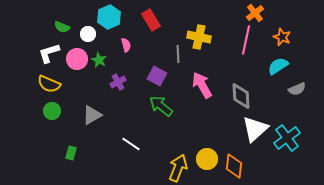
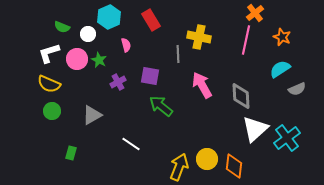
cyan semicircle: moved 2 px right, 3 px down
purple square: moved 7 px left; rotated 18 degrees counterclockwise
yellow arrow: moved 1 px right, 1 px up
